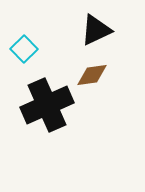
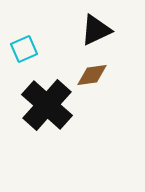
cyan square: rotated 20 degrees clockwise
black cross: rotated 24 degrees counterclockwise
